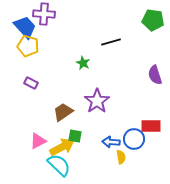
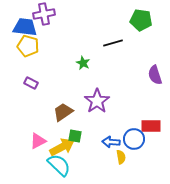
purple cross: rotated 15 degrees counterclockwise
green pentagon: moved 12 px left
blue trapezoid: rotated 40 degrees counterclockwise
black line: moved 2 px right, 1 px down
